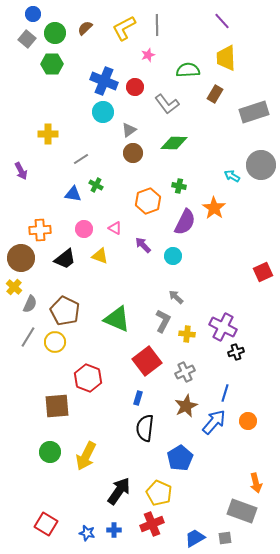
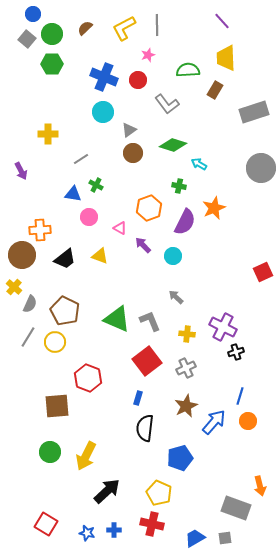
green circle at (55, 33): moved 3 px left, 1 px down
blue cross at (104, 81): moved 4 px up
red circle at (135, 87): moved 3 px right, 7 px up
brown rectangle at (215, 94): moved 4 px up
green diamond at (174, 143): moved 1 px left, 2 px down; rotated 16 degrees clockwise
gray circle at (261, 165): moved 3 px down
cyan arrow at (232, 176): moved 33 px left, 12 px up
orange hexagon at (148, 201): moved 1 px right, 7 px down
orange star at (214, 208): rotated 15 degrees clockwise
pink triangle at (115, 228): moved 5 px right
pink circle at (84, 229): moved 5 px right, 12 px up
brown circle at (21, 258): moved 1 px right, 3 px up
gray L-shape at (163, 321): moved 13 px left; rotated 50 degrees counterclockwise
gray cross at (185, 372): moved 1 px right, 4 px up
blue line at (225, 393): moved 15 px right, 3 px down
blue pentagon at (180, 458): rotated 15 degrees clockwise
orange arrow at (256, 483): moved 4 px right, 3 px down
black arrow at (119, 491): moved 12 px left; rotated 12 degrees clockwise
gray rectangle at (242, 511): moved 6 px left, 3 px up
red cross at (152, 524): rotated 35 degrees clockwise
